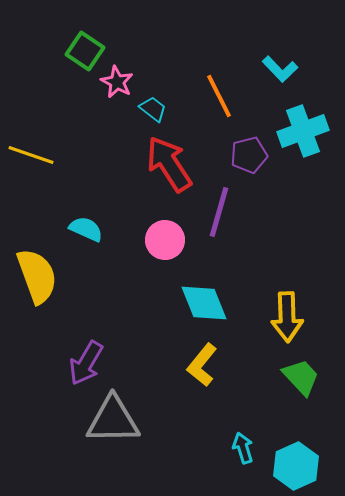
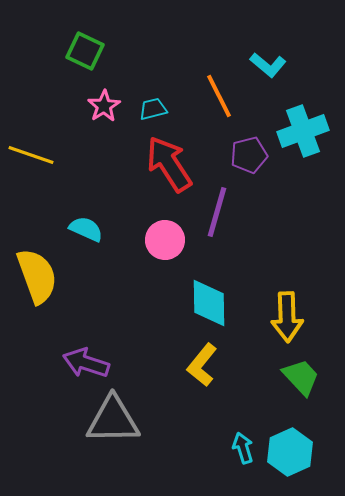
green square: rotated 9 degrees counterclockwise
cyan L-shape: moved 12 px left, 4 px up; rotated 6 degrees counterclockwise
pink star: moved 13 px left, 24 px down; rotated 12 degrees clockwise
cyan trapezoid: rotated 52 degrees counterclockwise
purple line: moved 2 px left
cyan diamond: moved 5 px right; rotated 21 degrees clockwise
purple arrow: rotated 78 degrees clockwise
cyan hexagon: moved 6 px left, 14 px up
